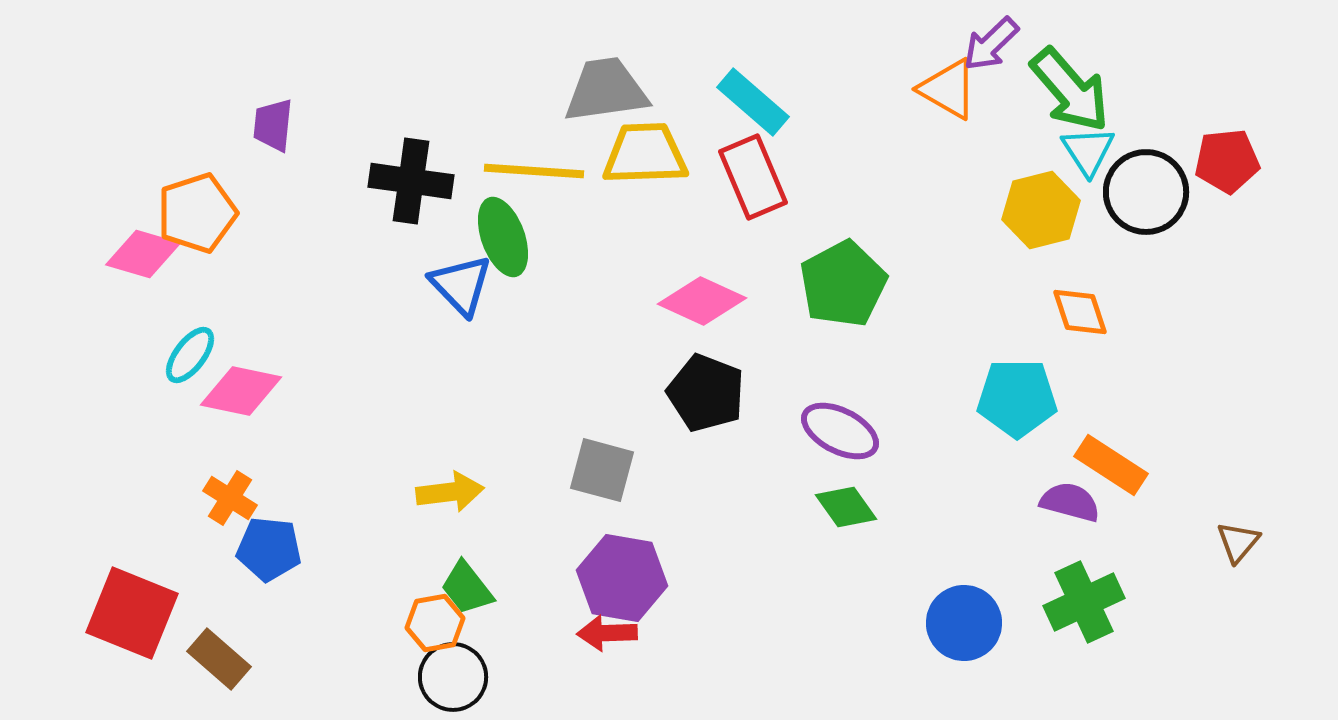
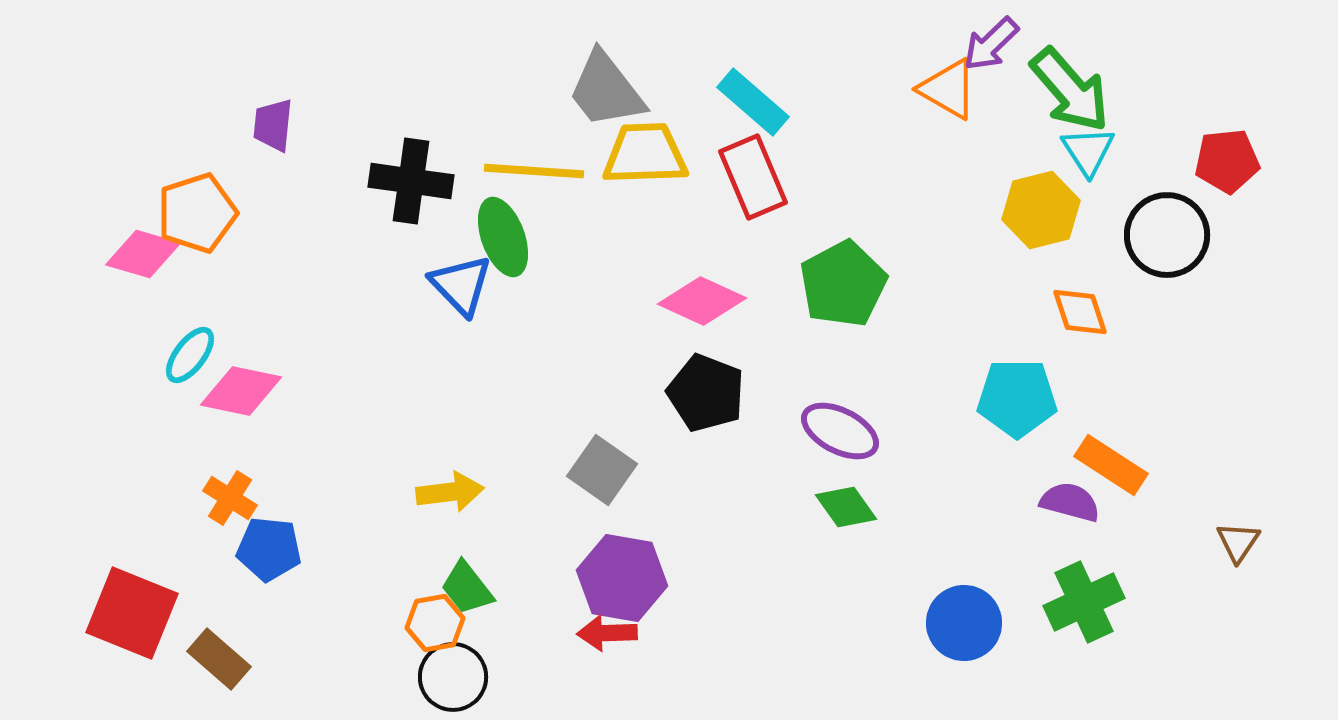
gray trapezoid at (606, 90): rotated 120 degrees counterclockwise
black circle at (1146, 192): moved 21 px right, 43 px down
gray square at (602, 470): rotated 20 degrees clockwise
brown triangle at (1238, 542): rotated 6 degrees counterclockwise
